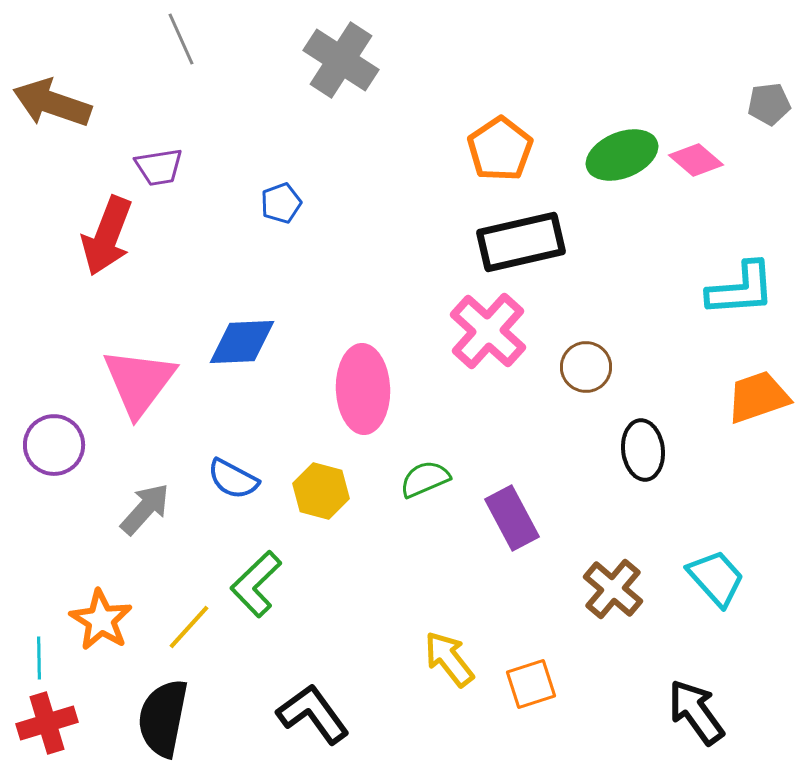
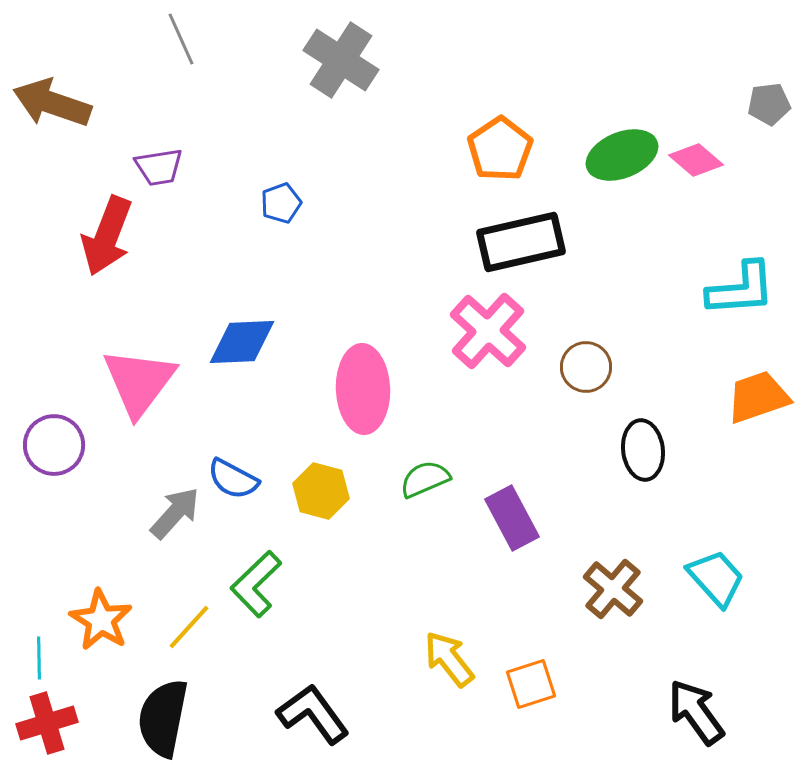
gray arrow: moved 30 px right, 4 px down
